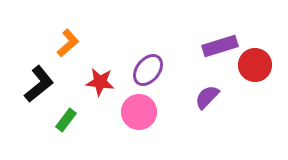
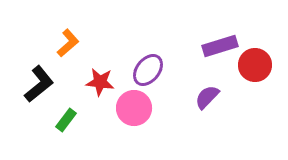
pink circle: moved 5 px left, 4 px up
